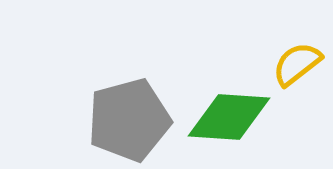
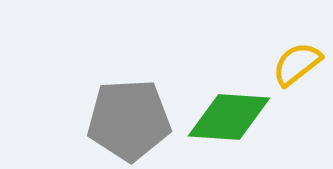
gray pentagon: rotated 12 degrees clockwise
